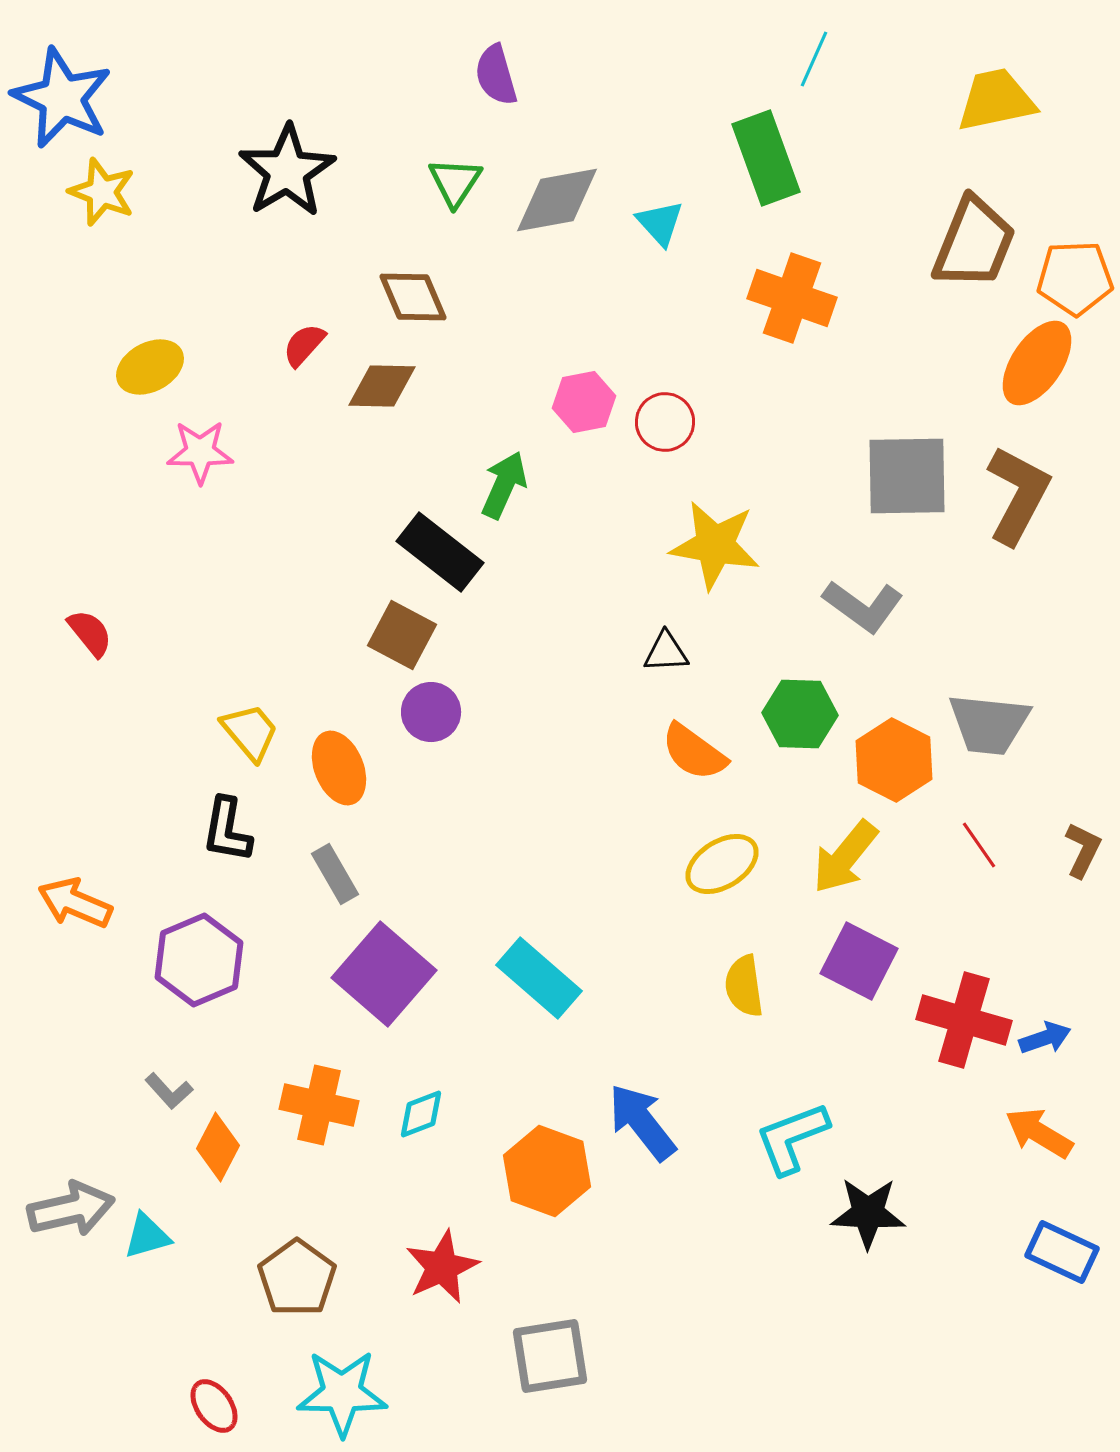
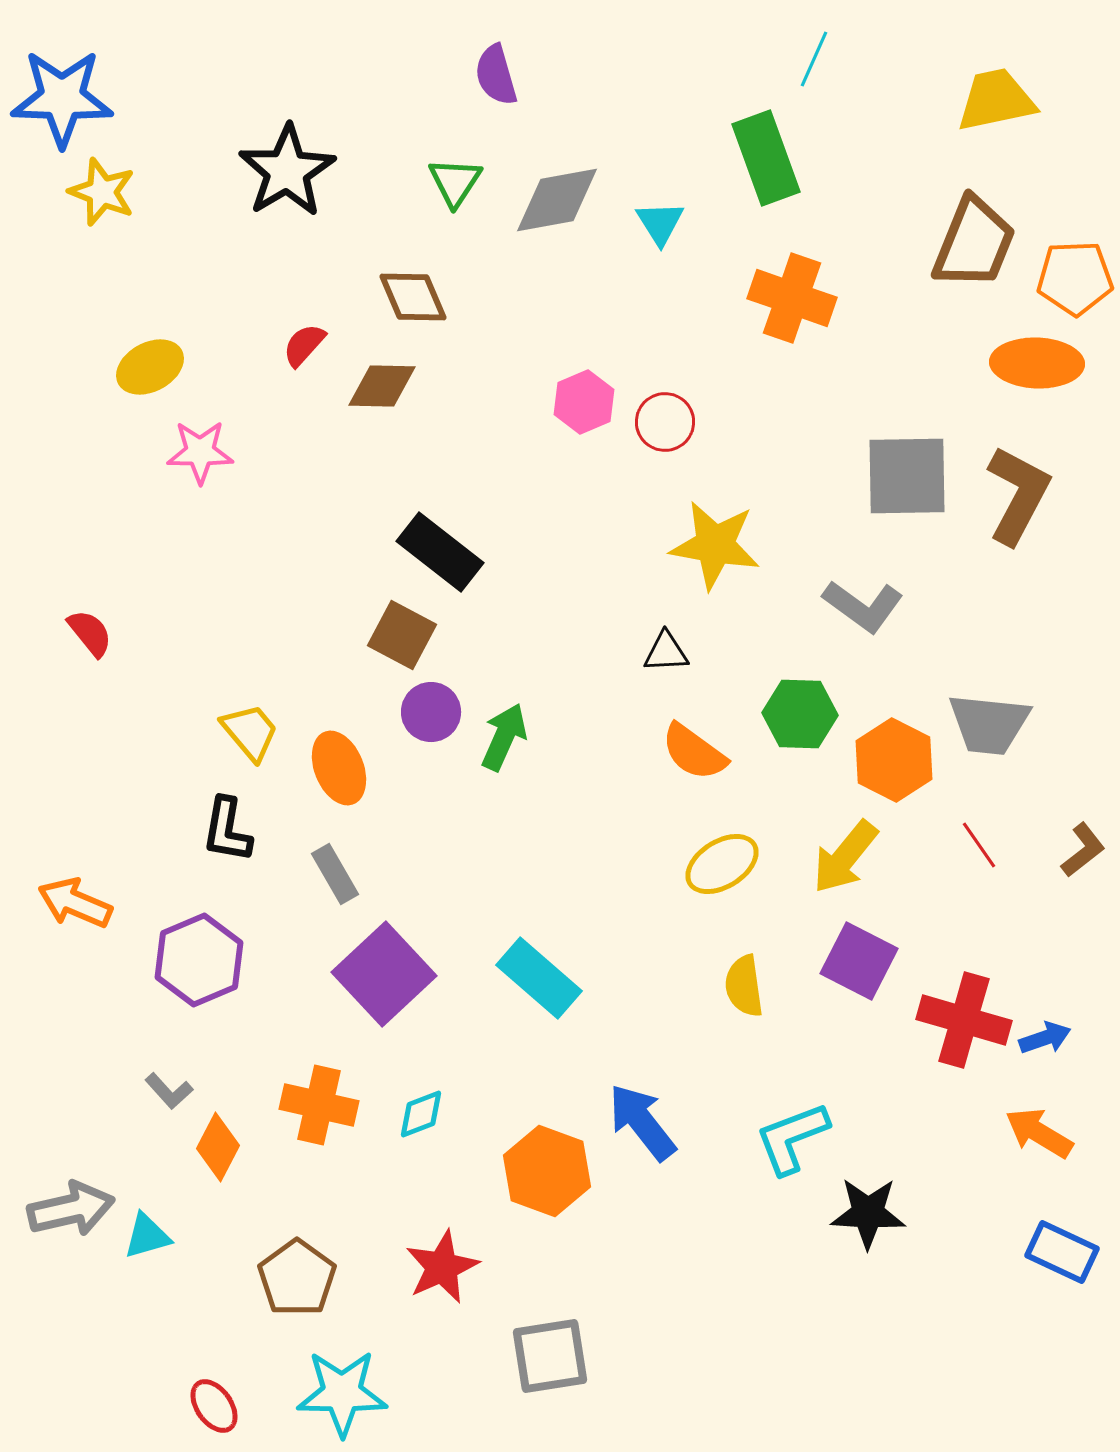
blue star at (62, 98): rotated 24 degrees counterclockwise
cyan triangle at (660, 223): rotated 10 degrees clockwise
orange ellipse at (1037, 363): rotated 58 degrees clockwise
pink hexagon at (584, 402): rotated 12 degrees counterclockwise
green arrow at (504, 485): moved 252 px down
brown L-shape at (1083, 850): rotated 26 degrees clockwise
purple square at (384, 974): rotated 6 degrees clockwise
